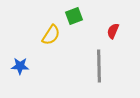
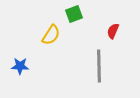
green square: moved 2 px up
